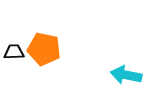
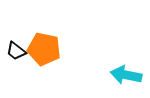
black trapezoid: moved 2 px right, 1 px up; rotated 140 degrees counterclockwise
